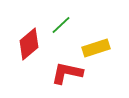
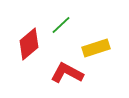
red L-shape: rotated 16 degrees clockwise
